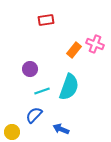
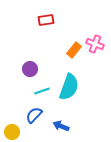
blue arrow: moved 3 px up
